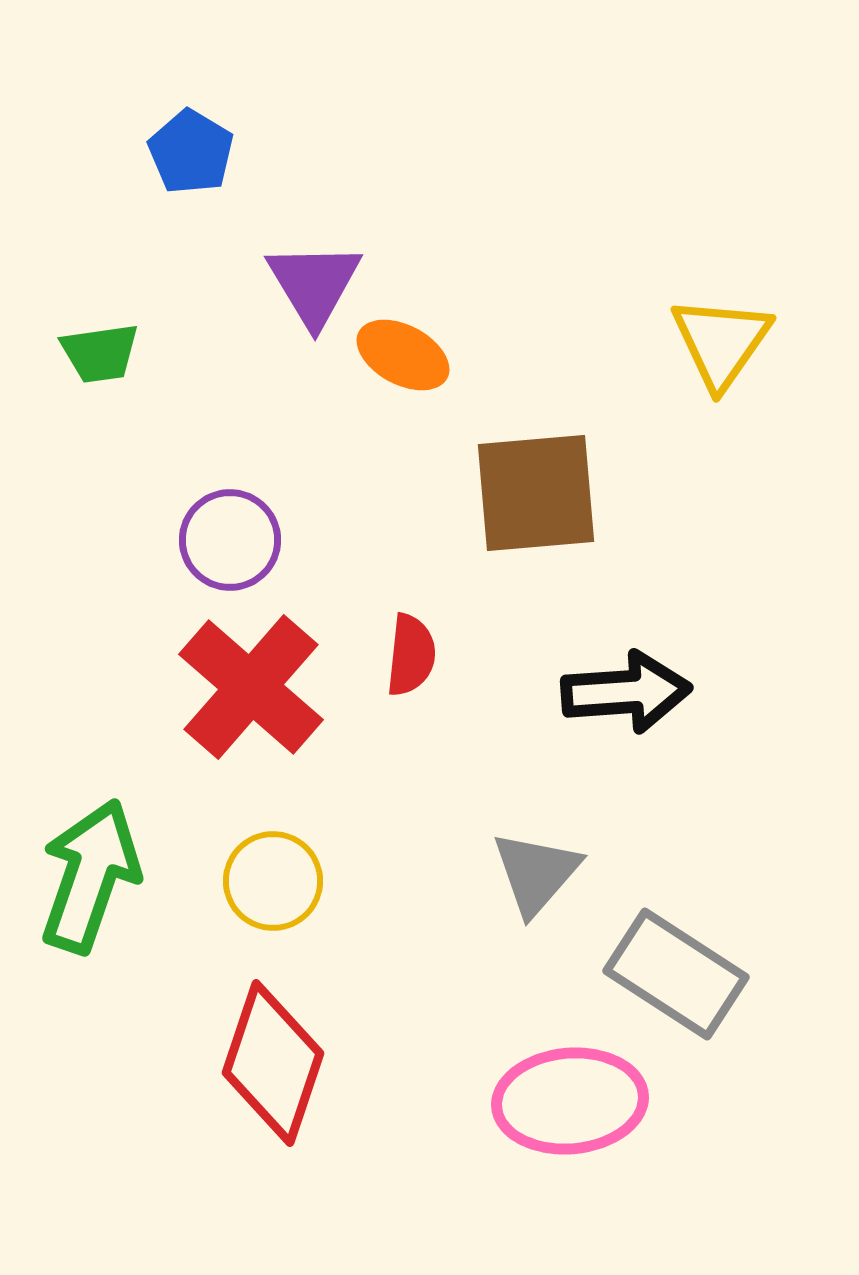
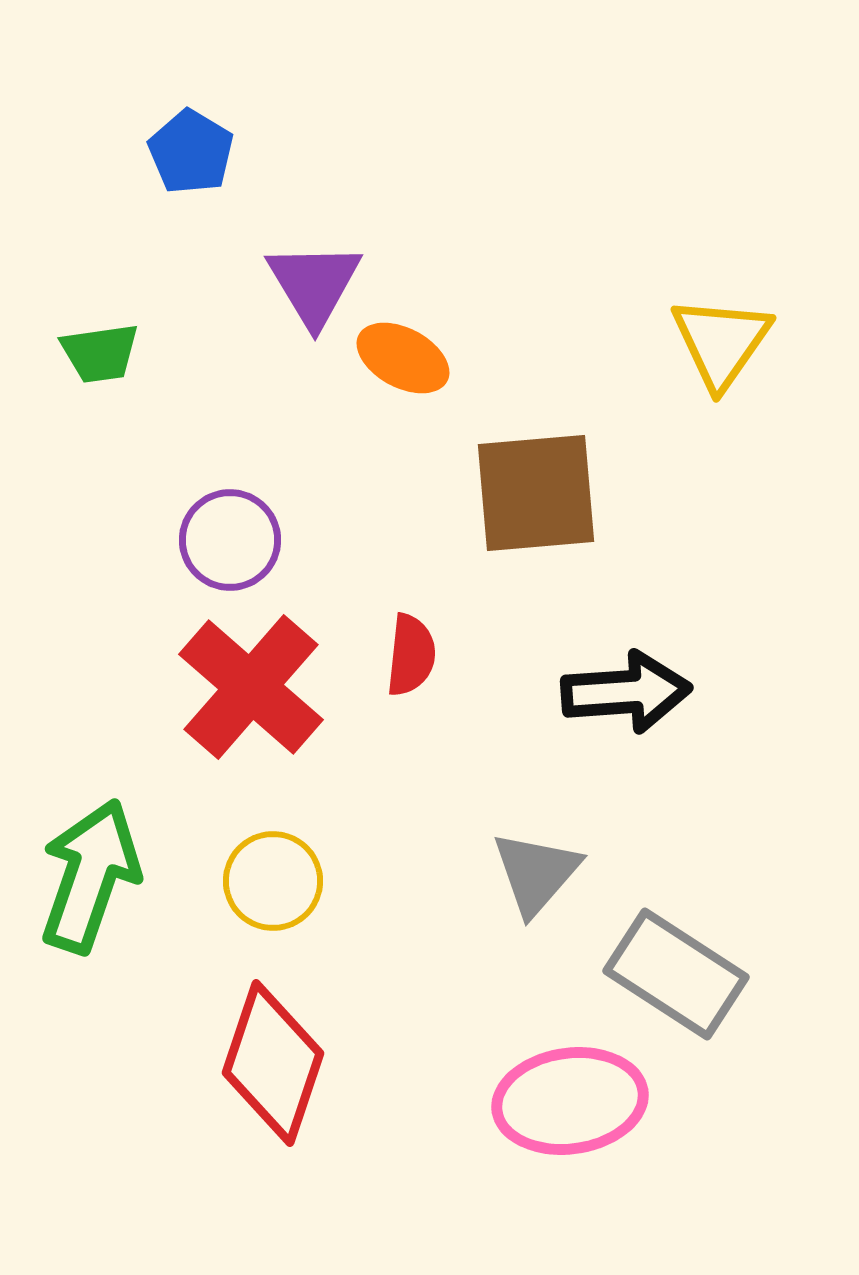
orange ellipse: moved 3 px down
pink ellipse: rotated 3 degrees counterclockwise
